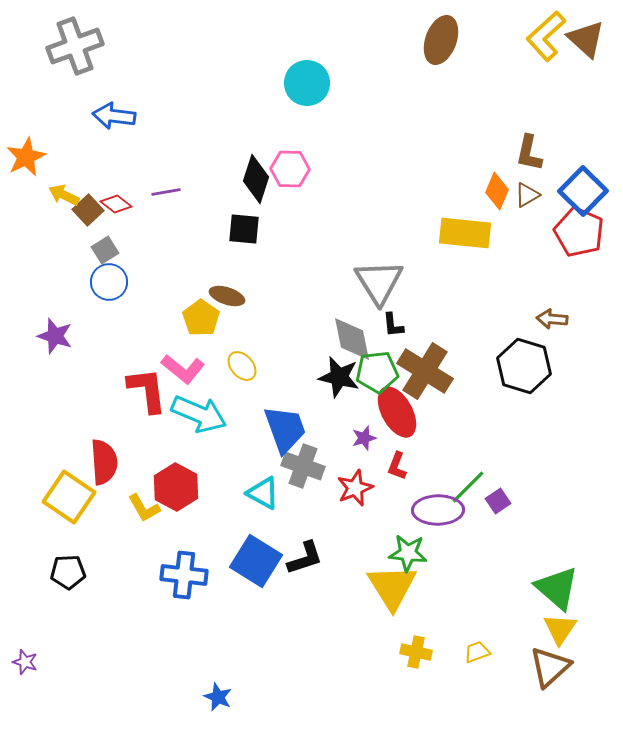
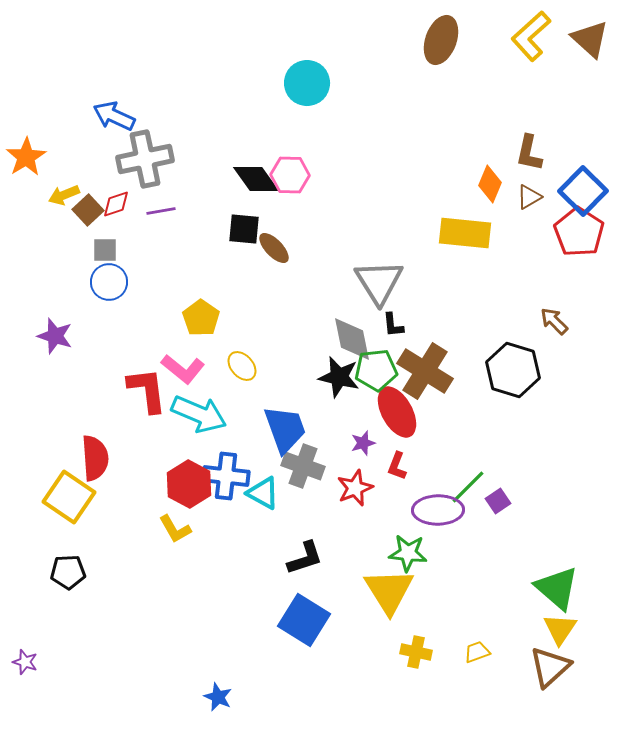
yellow L-shape at (546, 36): moved 15 px left
brown triangle at (586, 39): moved 4 px right
gray cross at (75, 46): moved 70 px right, 113 px down; rotated 8 degrees clockwise
blue arrow at (114, 116): rotated 18 degrees clockwise
orange star at (26, 157): rotated 6 degrees counterclockwise
pink hexagon at (290, 169): moved 6 px down
black diamond at (256, 179): rotated 54 degrees counterclockwise
orange diamond at (497, 191): moved 7 px left, 7 px up
purple line at (166, 192): moved 5 px left, 19 px down
yellow arrow at (64, 195): rotated 48 degrees counterclockwise
brown triangle at (527, 195): moved 2 px right, 2 px down
red diamond at (116, 204): rotated 56 degrees counterclockwise
red pentagon at (579, 232): rotated 9 degrees clockwise
gray square at (105, 250): rotated 32 degrees clockwise
brown ellipse at (227, 296): moved 47 px right, 48 px up; rotated 28 degrees clockwise
brown arrow at (552, 319): moved 2 px right, 2 px down; rotated 40 degrees clockwise
black hexagon at (524, 366): moved 11 px left, 4 px down
green pentagon at (377, 372): moved 1 px left, 2 px up
purple star at (364, 438): moved 1 px left, 5 px down
red semicircle at (104, 462): moved 9 px left, 4 px up
red hexagon at (176, 487): moved 13 px right, 3 px up
yellow L-shape at (144, 508): moved 31 px right, 21 px down
blue square at (256, 561): moved 48 px right, 59 px down
blue cross at (184, 575): moved 42 px right, 99 px up
yellow triangle at (392, 587): moved 3 px left, 4 px down
